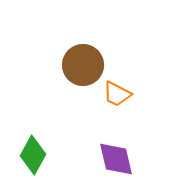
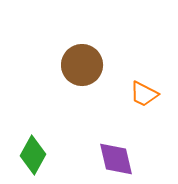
brown circle: moved 1 px left
orange trapezoid: moved 27 px right
